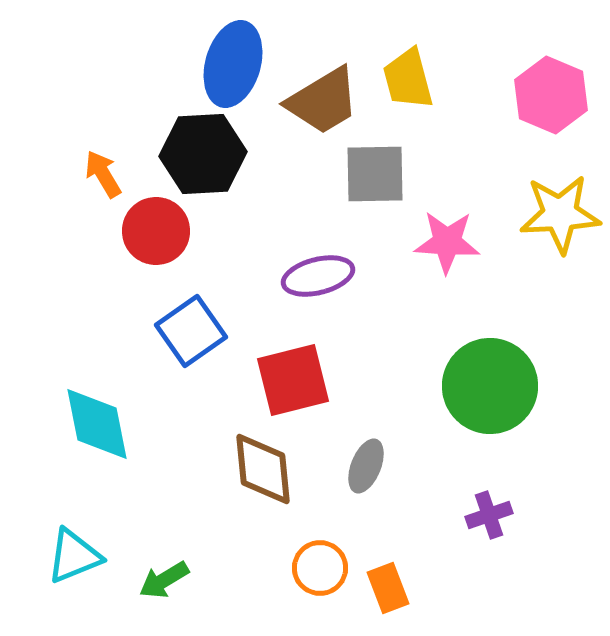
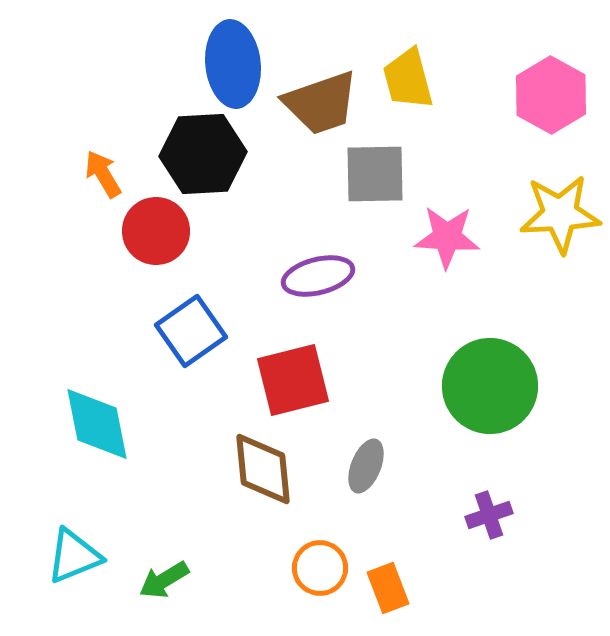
blue ellipse: rotated 22 degrees counterclockwise
pink hexagon: rotated 6 degrees clockwise
brown trapezoid: moved 2 px left, 2 px down; rotated 12 degrees clockwise
pink star: moved 5 px up
